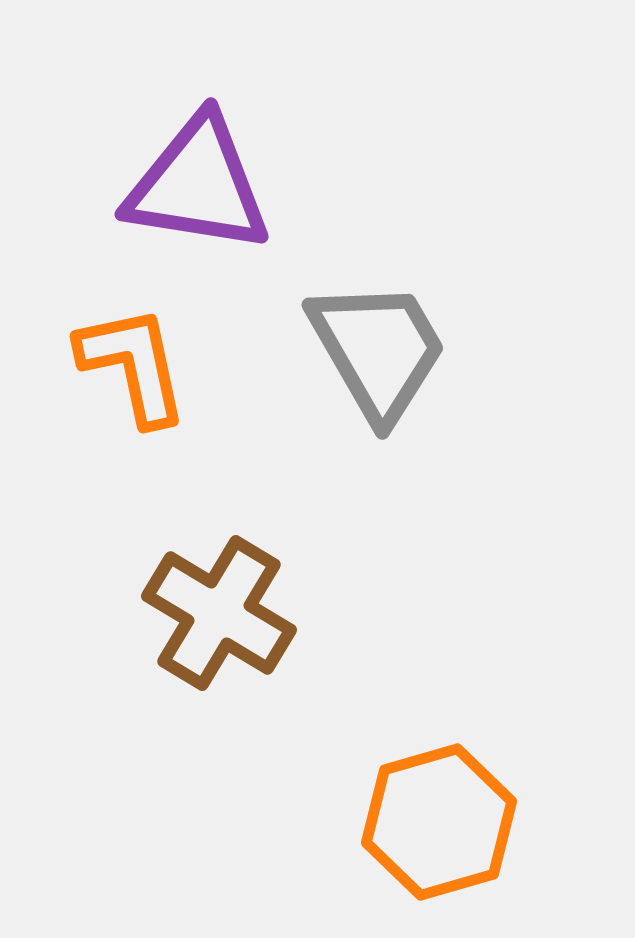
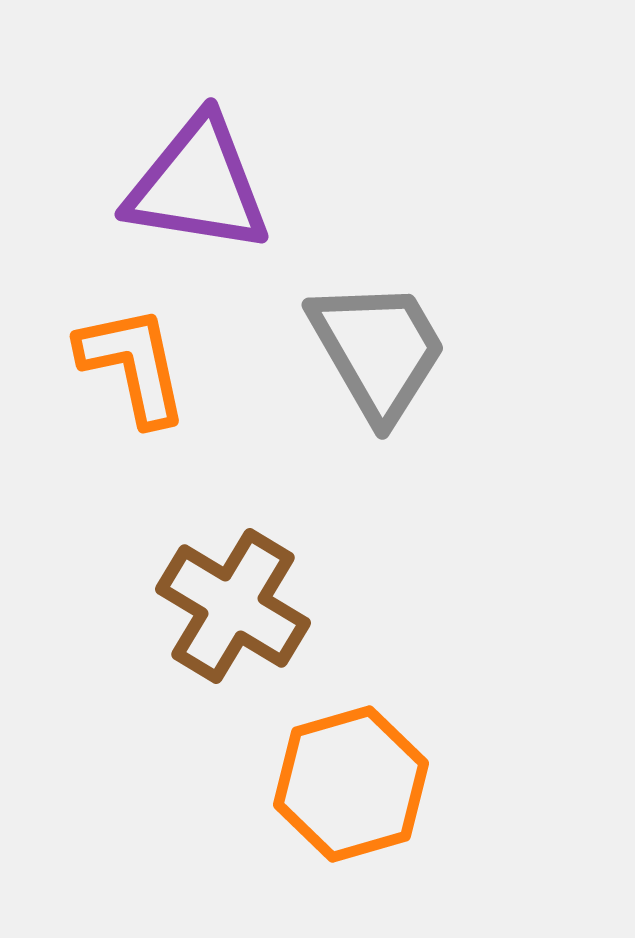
brown cross: moved 14 px right, 7 px up
orange hexagon: moved 88 px left, 38 px up
